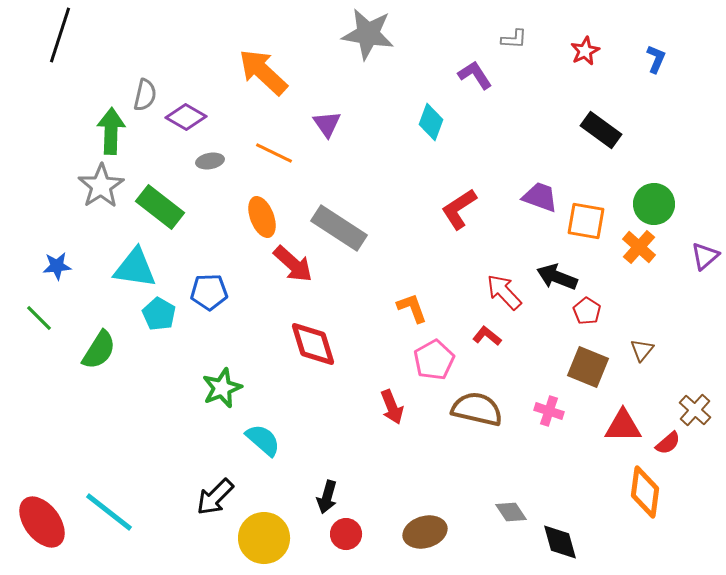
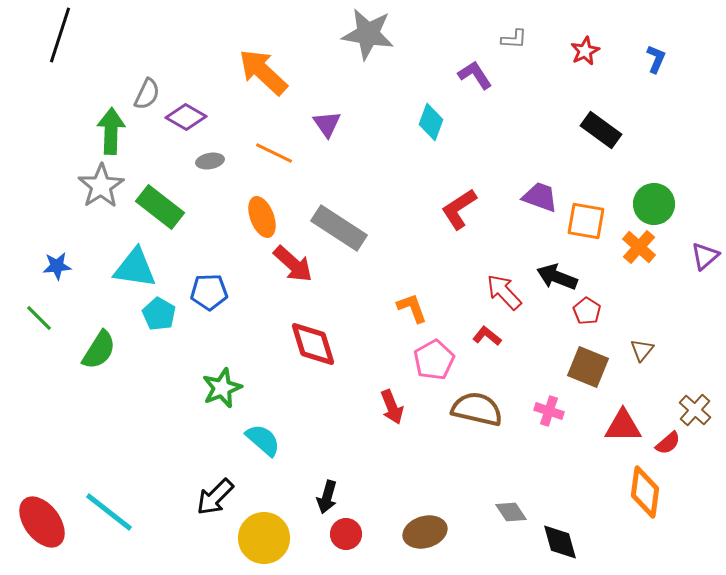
gray semicircle at (145, 95): moved 2 px right, 1 px up; rotated 12 degrees clockwise
